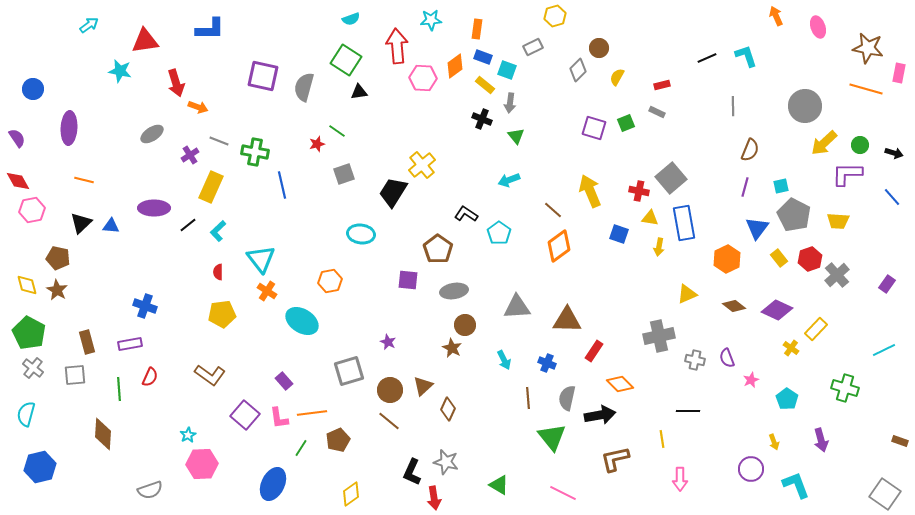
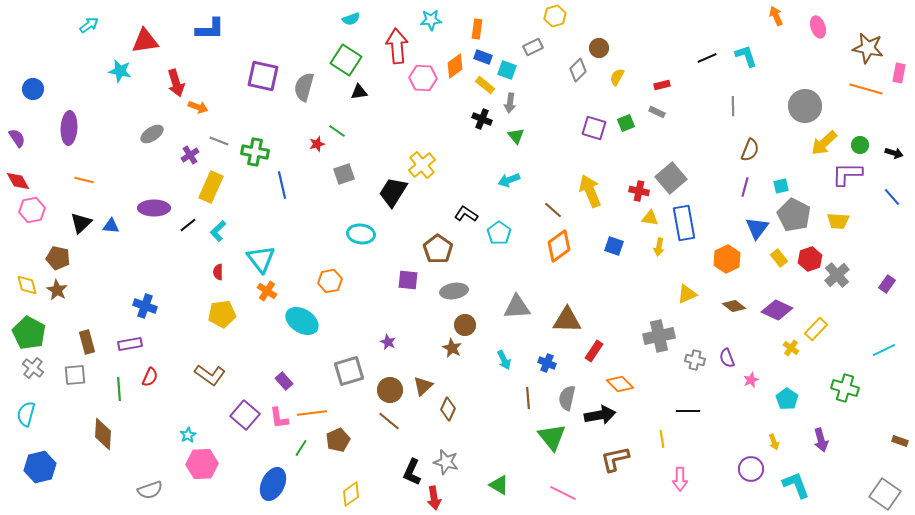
blue square at (619, 234): moved 5 px left, 12 px down
